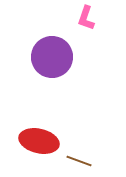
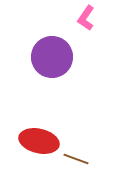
pink L-shape: rotated 15 degrees clockwise
brown line: moved 3 px left, 2 px up
